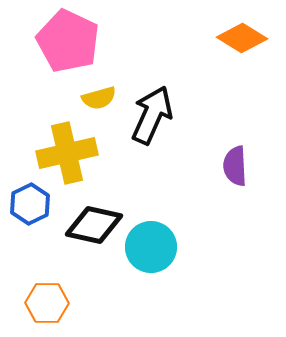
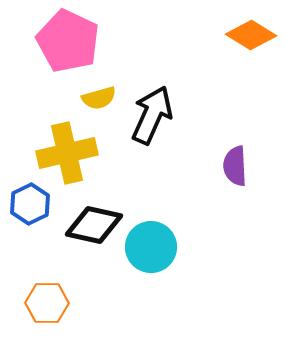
orange diamond: moved 9 px right, 3 px up
